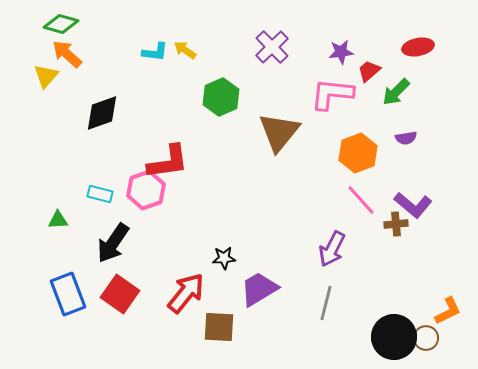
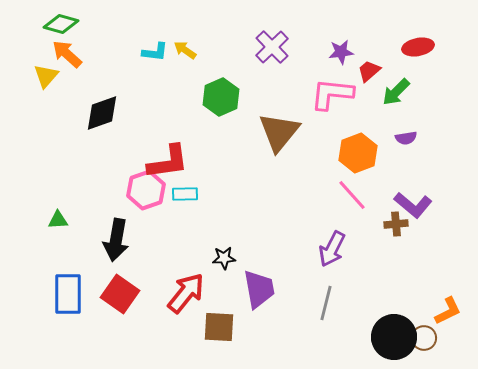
cyan rectangle: moved 85 px right; rotated 15 degrees counterclockwise
pink line: moved 9 px left, 5 px up
black arrow: moved 3 px right, 3 px up; rotated 24 degrees counterclockwise
purple trapezoid: rotated 111 degrees clockwise
blue rectangle: rotated 21 degrees clockwise
brown circle: moved 2 px left
